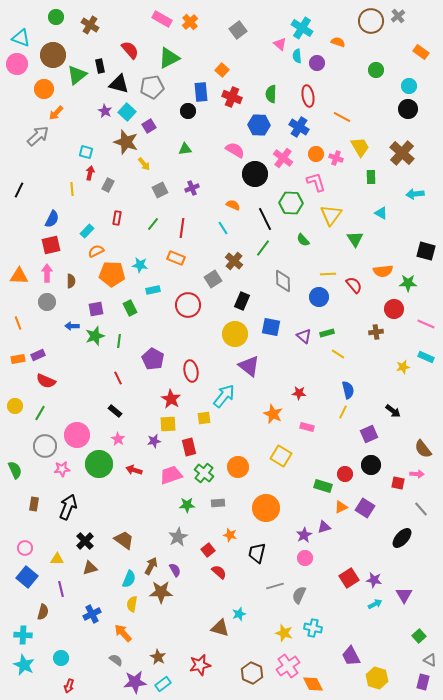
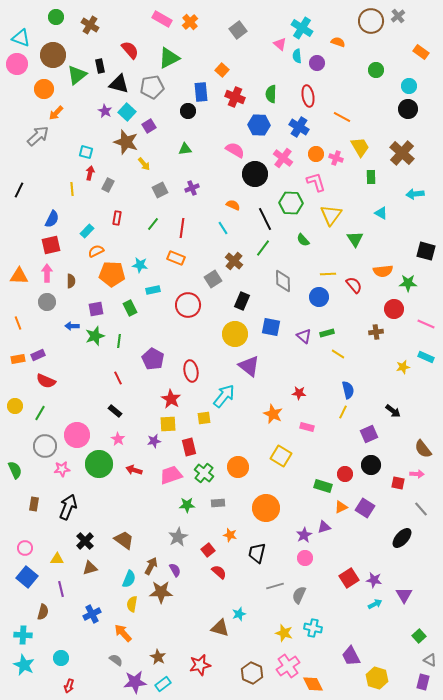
red cross at (232, 97): moved 3 px right
